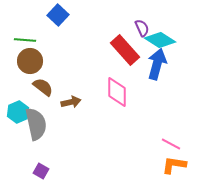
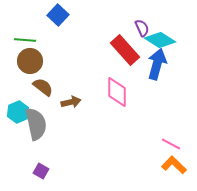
orange L-shape: rotated 35 degrees clockwise
